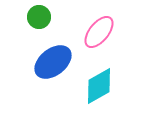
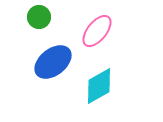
pink ellipse: moved 2 px left, 1 px up
